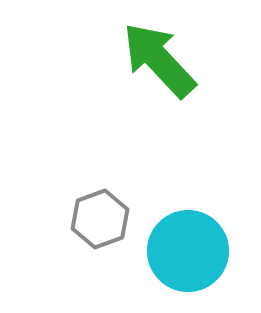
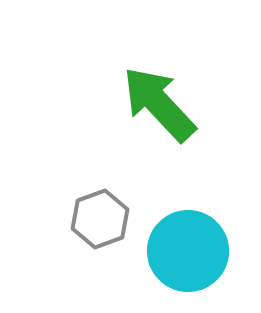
green arrow: moved 44 px down
